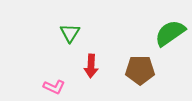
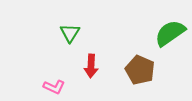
brown pentagon: rotated 24 degrees clockwise
